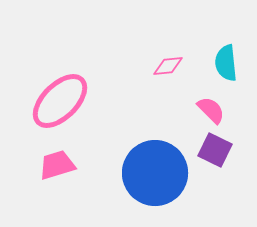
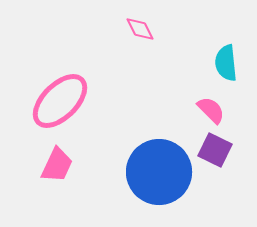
pink diamond: moved 28 px left, 37 px up; rotated 68 degrees clockwise
pink trapezoid: rotated 132 degrees clockwise
blue circle: moved 4 px right, 1 px up
